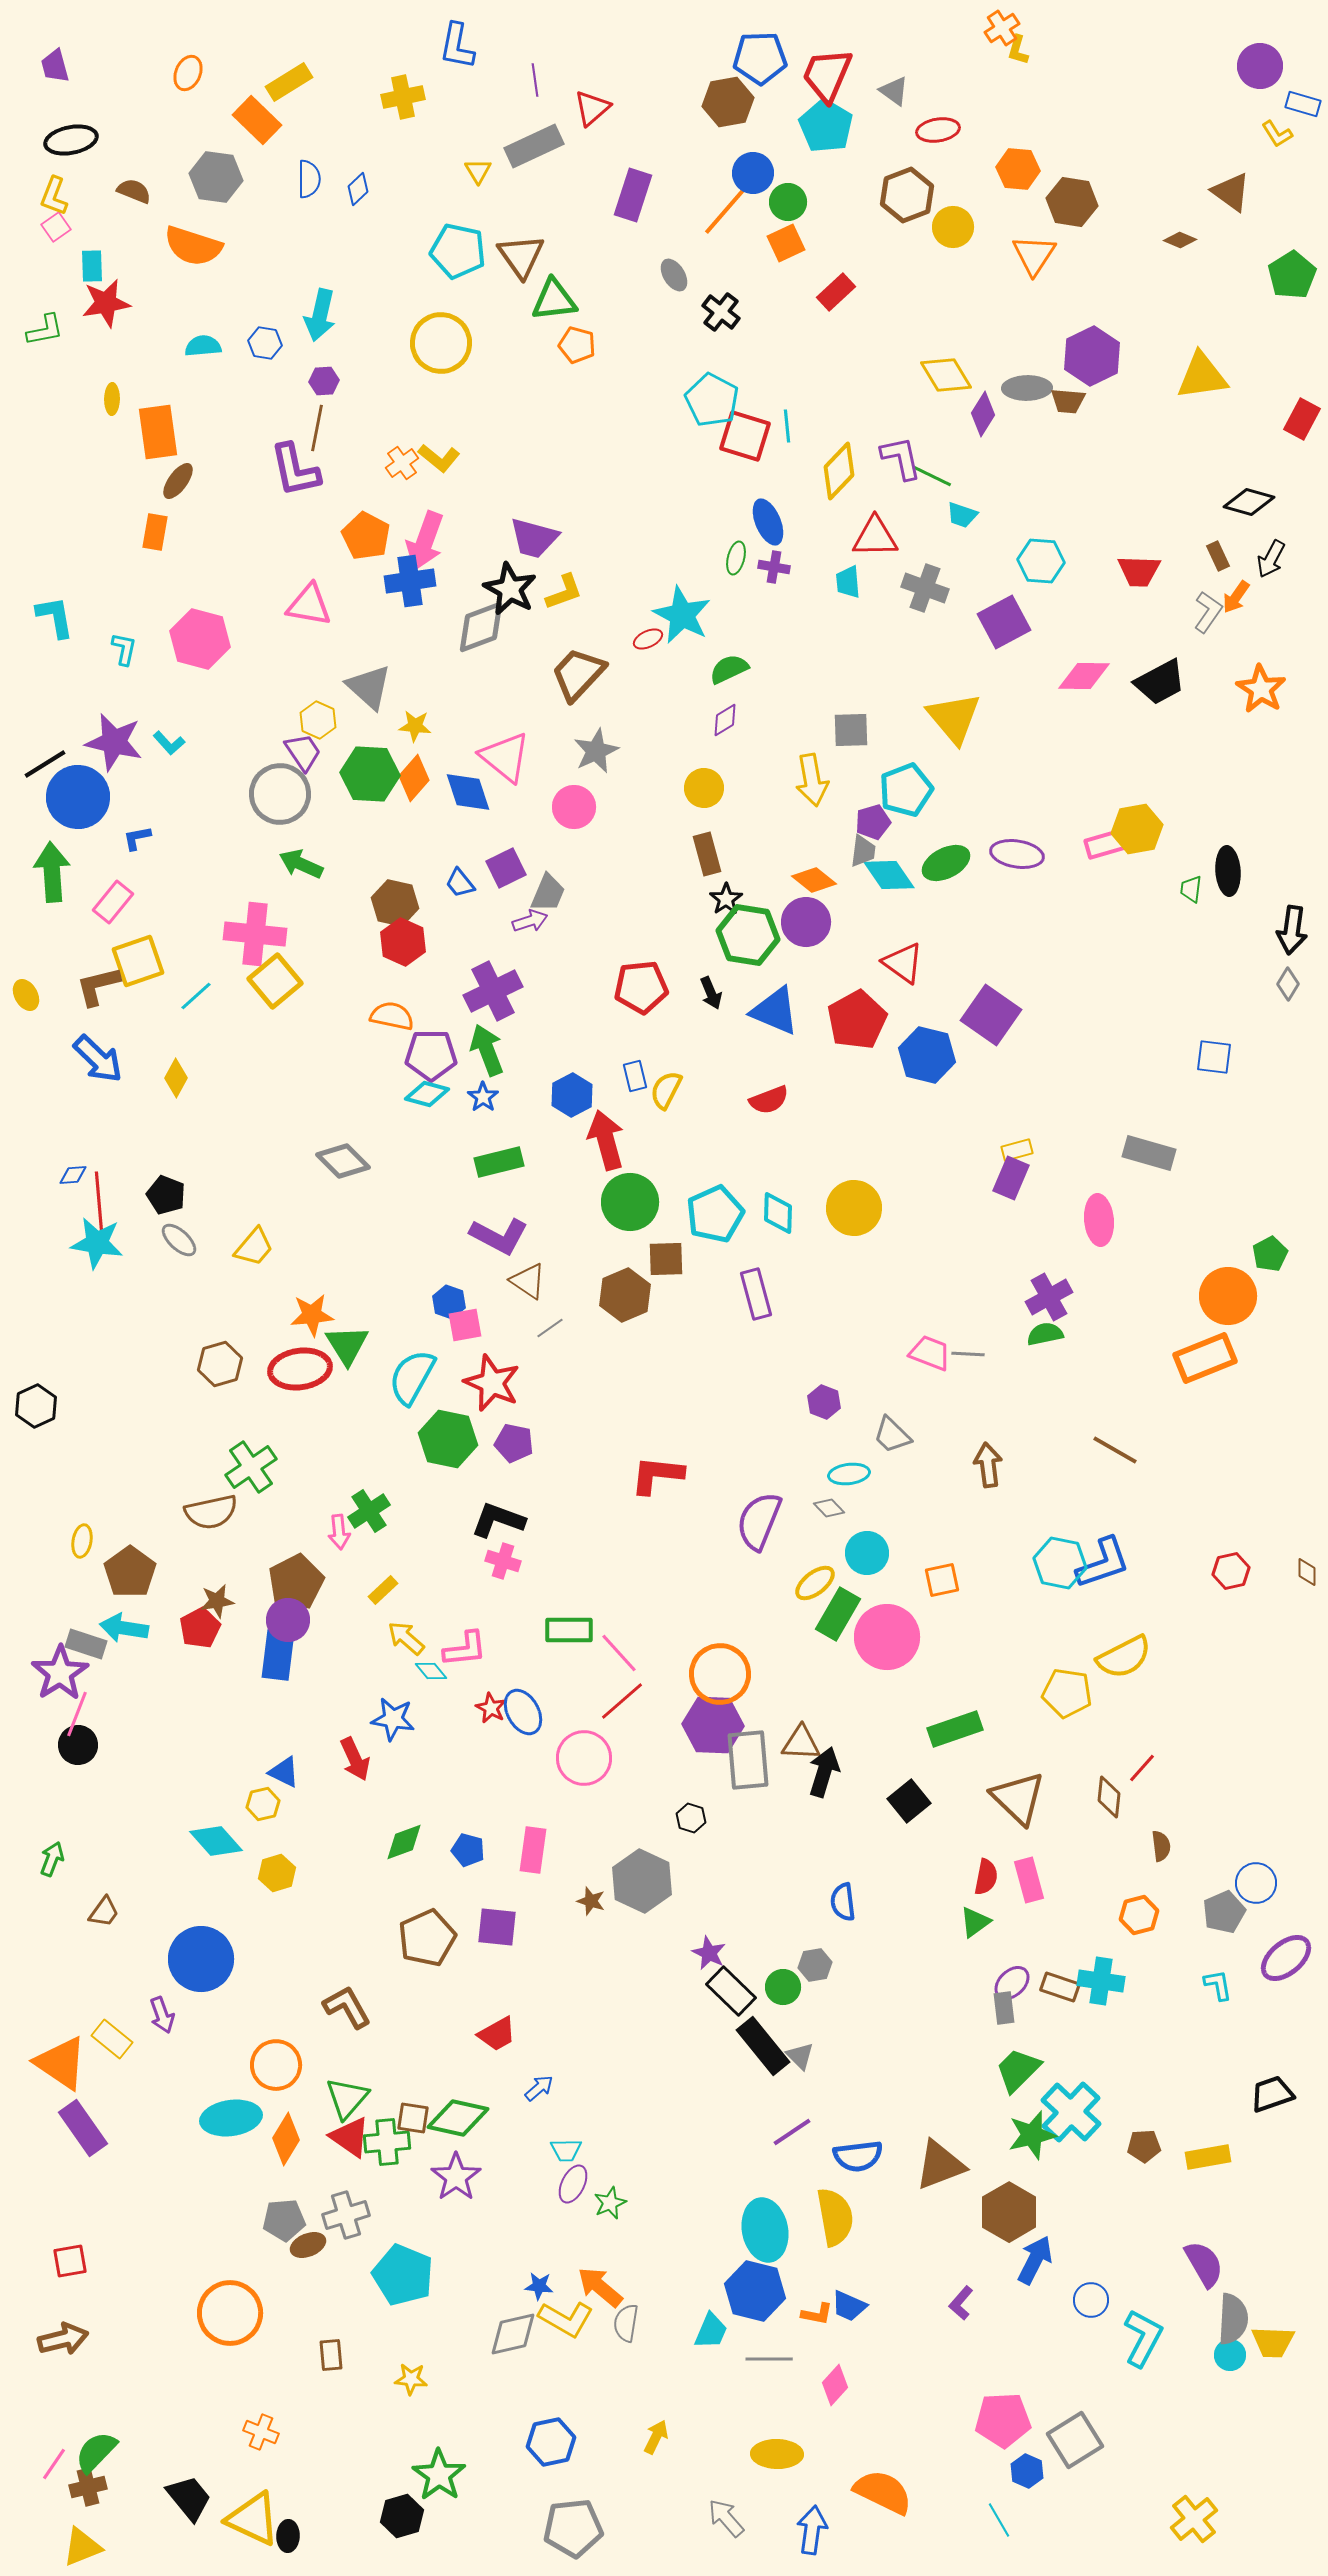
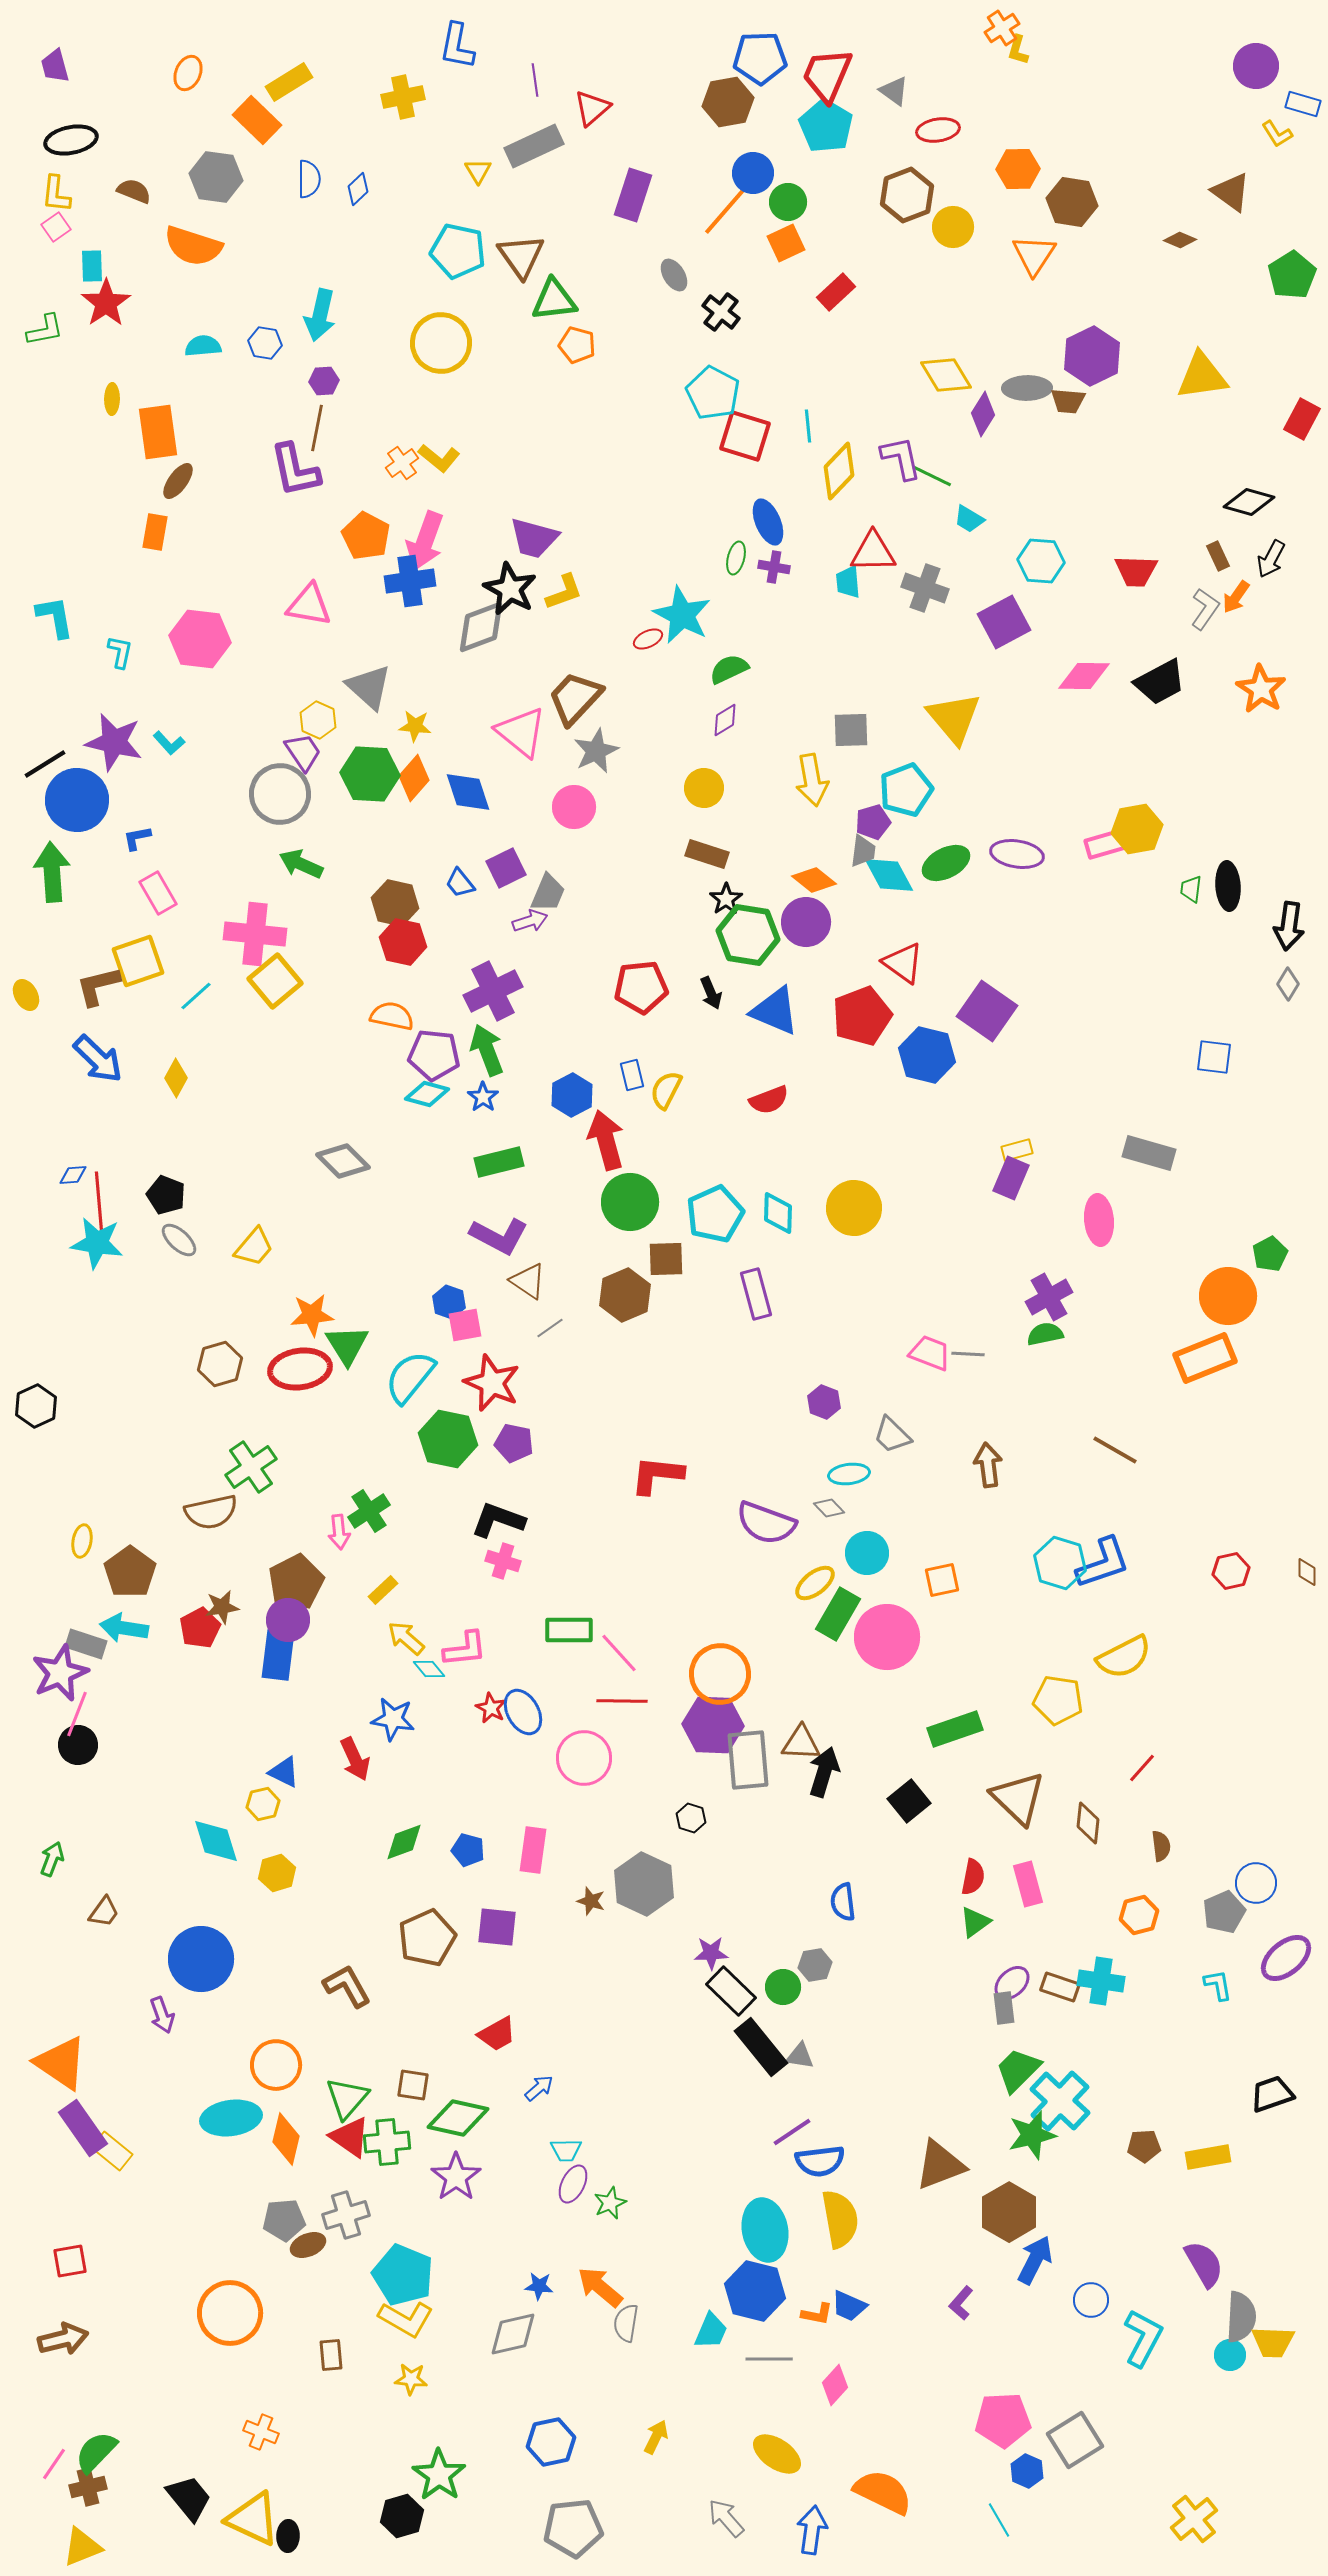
purple circle at (1260, 66): moved 4 px left
orange hexagon at (1018, 169): rotated 6 degrees counterclockwise
yellow L-shape at (54, 196): moved 2 px right, 2 px up; rotated 15 degrees counterclockwise
red star at (106, 303): rotated 24 degrees counterclockwise
cyan pentagon at (712, 400): moved 1 px right, 7 px up
cyan line at (787, 426): moved 21 px right
cyan trapezoid at (962, 515): moved 7 px right, 4 px down; rotated 12 degrees clockwise
red triangle at (875, 537): moved 2 px left, 15 px down
red trapezoid at (1139, 571): moved 3 px left
gray L-shape at (1208, 612): moved 3 px left, 3 px up
pink hexagon at (200, 639): rotated 8 degrees counterclockwise
cyan L-shape at (124, 649): moved 4 px left, 3 px down
brown trapezoid at (578, 674): moved 3 px left, 24 px down
pink triangle at (505, 757): moved 16 px right, 25 px up
blue circle at (78, 797): moved 1 px left, 3 px down
brown rectangle at (707, 854): rotated 57 degrees counterclockwise
black ellipse at (1228, 871): moved 15 px down
cyan diamond at (889, 875): rotated 6 degrees clockwise
pink rectangle at (113, 902): moved 45 px right, 9 px up; rotated 69 degrees counterclockwise
black arrow at (1292, 930): moved 3 px left, 4 px up
red hexagon at (403, 942): rotated 12 degrees counterclockwise
purple square at (991, 1015): moved 4 px left, 4 px up
red pentagon at (857, 1020): moved 5 px right, 4 px up; rotated 8 degrees clockwise
purple pentagon at (431, 1055): moved 3 px right; rotated 6 degrees clockwise
blue rectangle at (635, 1076): moved 3 px left, 1 px up
cyan semicircle at (412, 1377): moved 2 px left; rotated 10 degrees clockwise
purple semicircle at (759, 1521): moved 7 px right, 2 px down; rotated 92 degrees counterclockwise
cyan hexagon at (1060, 1563): rotated 6 degrees clockwise
brown star at (217, 1601): moved 5 px right, 6 px down
cyan diamond at (431, 1671): moved 2 px left, 2 px up
purple star at (60, 1673): rotated 10 degrees clockwise
yellow pentagon at (1067, 1693): moved 9 px left, 7 px down
red line at (622, 1701): rotated 42 degrees clockwise
brown diamond at (1109, 1797): moved 21 px left, 26 px down
cyan diamond at (216, 1841): rotated 24 degrees clockwise
red semicircle at (986, 1877): moved 13 px left
pink rectangle at (1029, 1880): moved 1 px left, 4 px down
gray hexagon at (642, 1881): moved 2 px right, 3 px down
purple star at (709, 1953): moved 2 px right; rotated 28 degrees counterclockwise
brown L-shape at (347, 2007): moved 21 px up
yellow rectangle at (112, 2039): moved 112 px down
black rectangle at (763, 2046): moved 2 px left, 1 px down
gray triangle at (800, 2056): rotated 36 degrees counterclockwise
cyan cross at (1071, 2112): moved 11 px left, 11 px up
brown square at (413, 2118): moved 33 px up
orange diamond at (286, 2139): rotated 18 degrees counterclockwise
blue semicircle at (858, 2156): moved 38 px left, 5 px down
yellow semicircle at (835, 2217): moved 5 px right, 2 px down
yellow L-shape at (566, 2319): moved 160 px left
gray semicircle at (1233, 2319): moved 8 px right, 2 px up
yellow ellipse at (777, 2454): rotated 33 degrees clockwise
